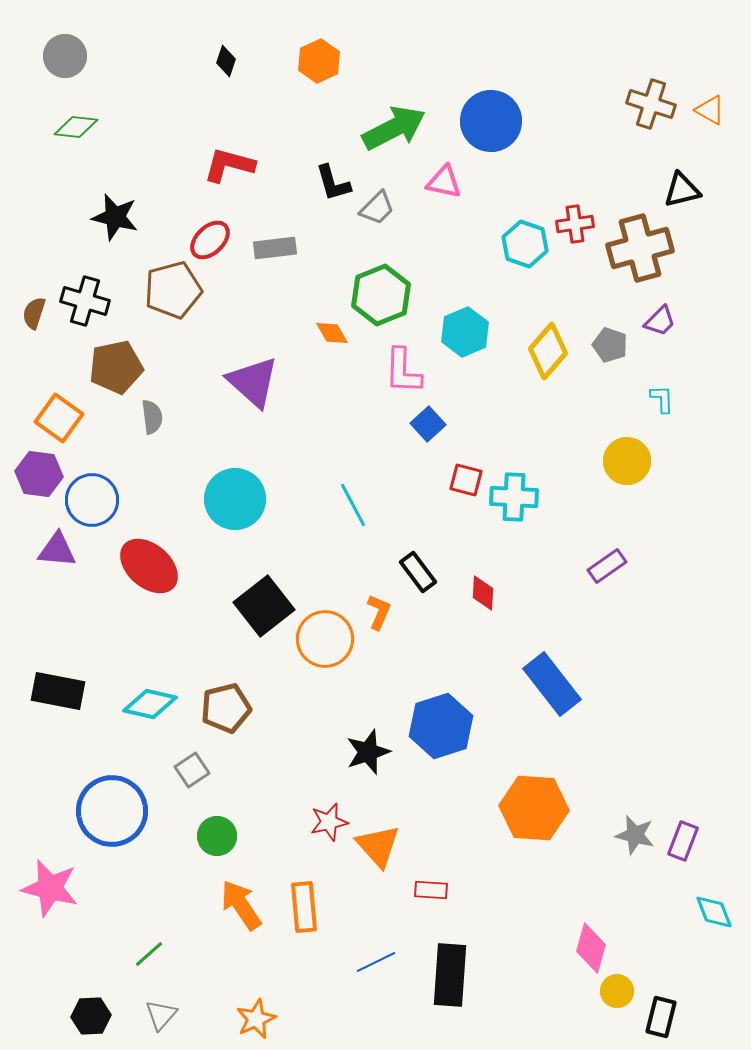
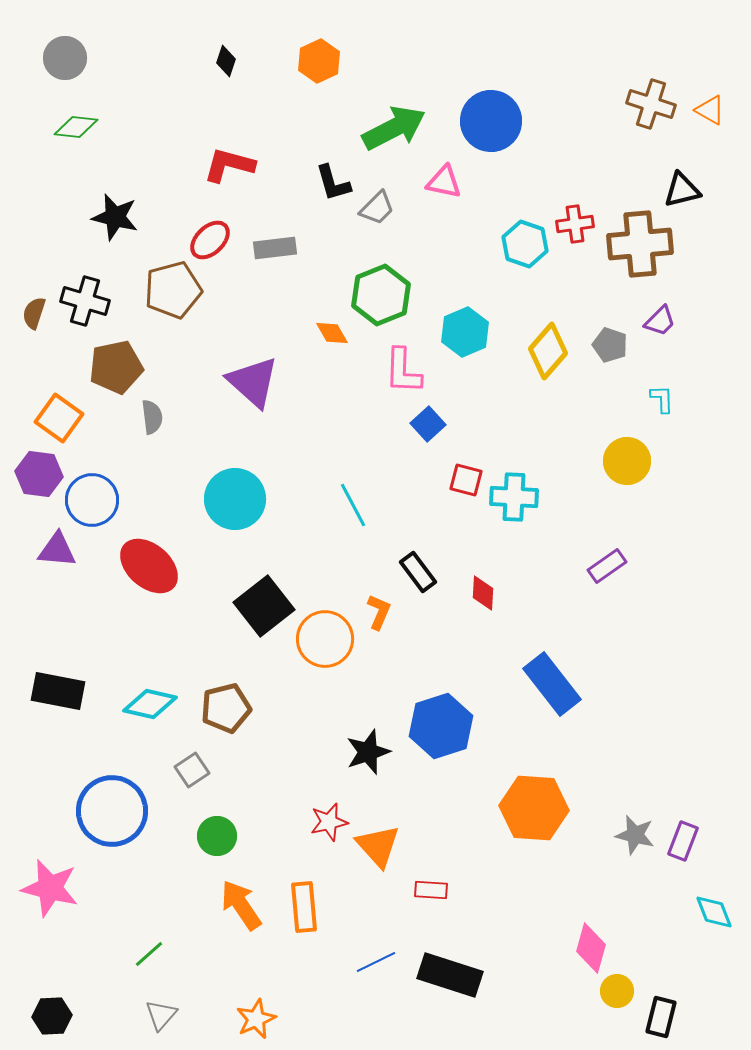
gray circle at (65, 56): moved 2 px down
brown cross at (640, 248): moved 4 px up; rotated 10 degrees clockwise
black rectangle at (450, 975): rotated 76 degrees counterclockwise
black hexagon at (91, 1016): moved 39 px left
